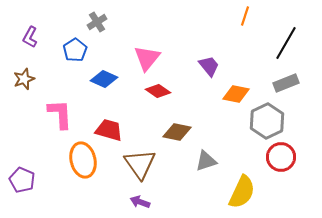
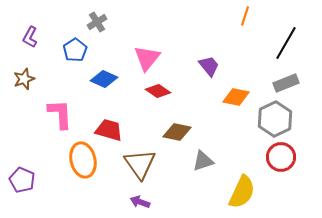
orange diamond: moved 3 px down
gray hexagon: moved 8 px right, 2 px up
gray triangle: moved 3 px left
